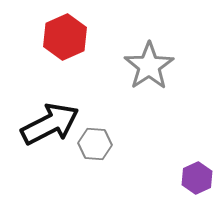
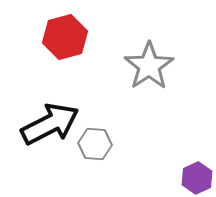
red hexagon: rotated 9 degrees clockwise
